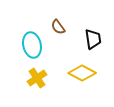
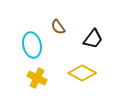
black trapezoid: rotated 45 degrees clockwise
yellow cross: rotated 30 degrees counterclockwise
